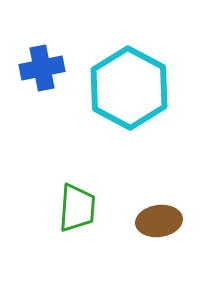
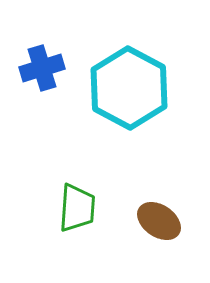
blue cross: rotated 6 degrees counterclockwise
brown ellipse: rotated 42 degrees clockwise
